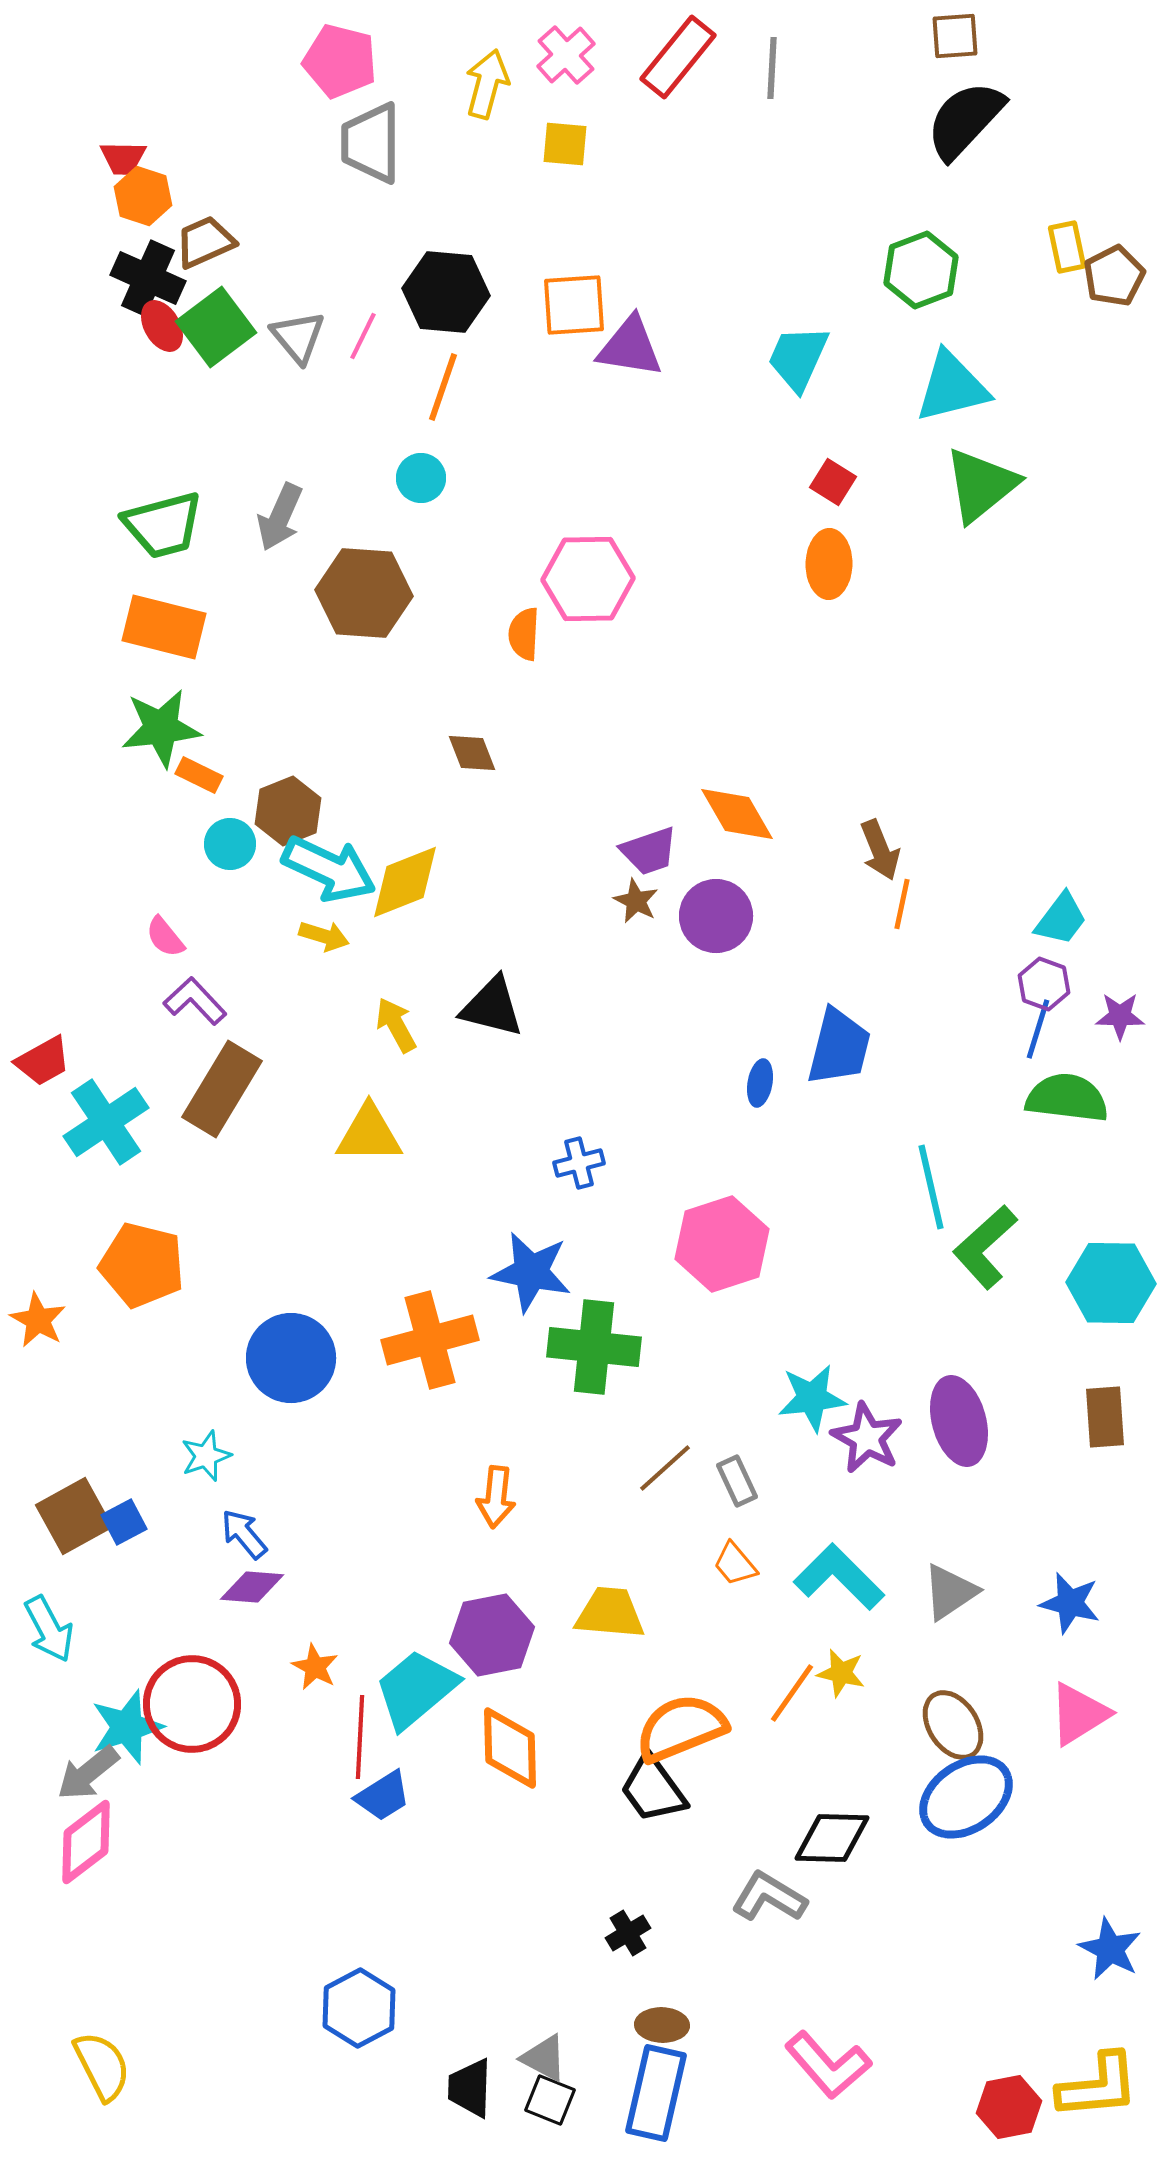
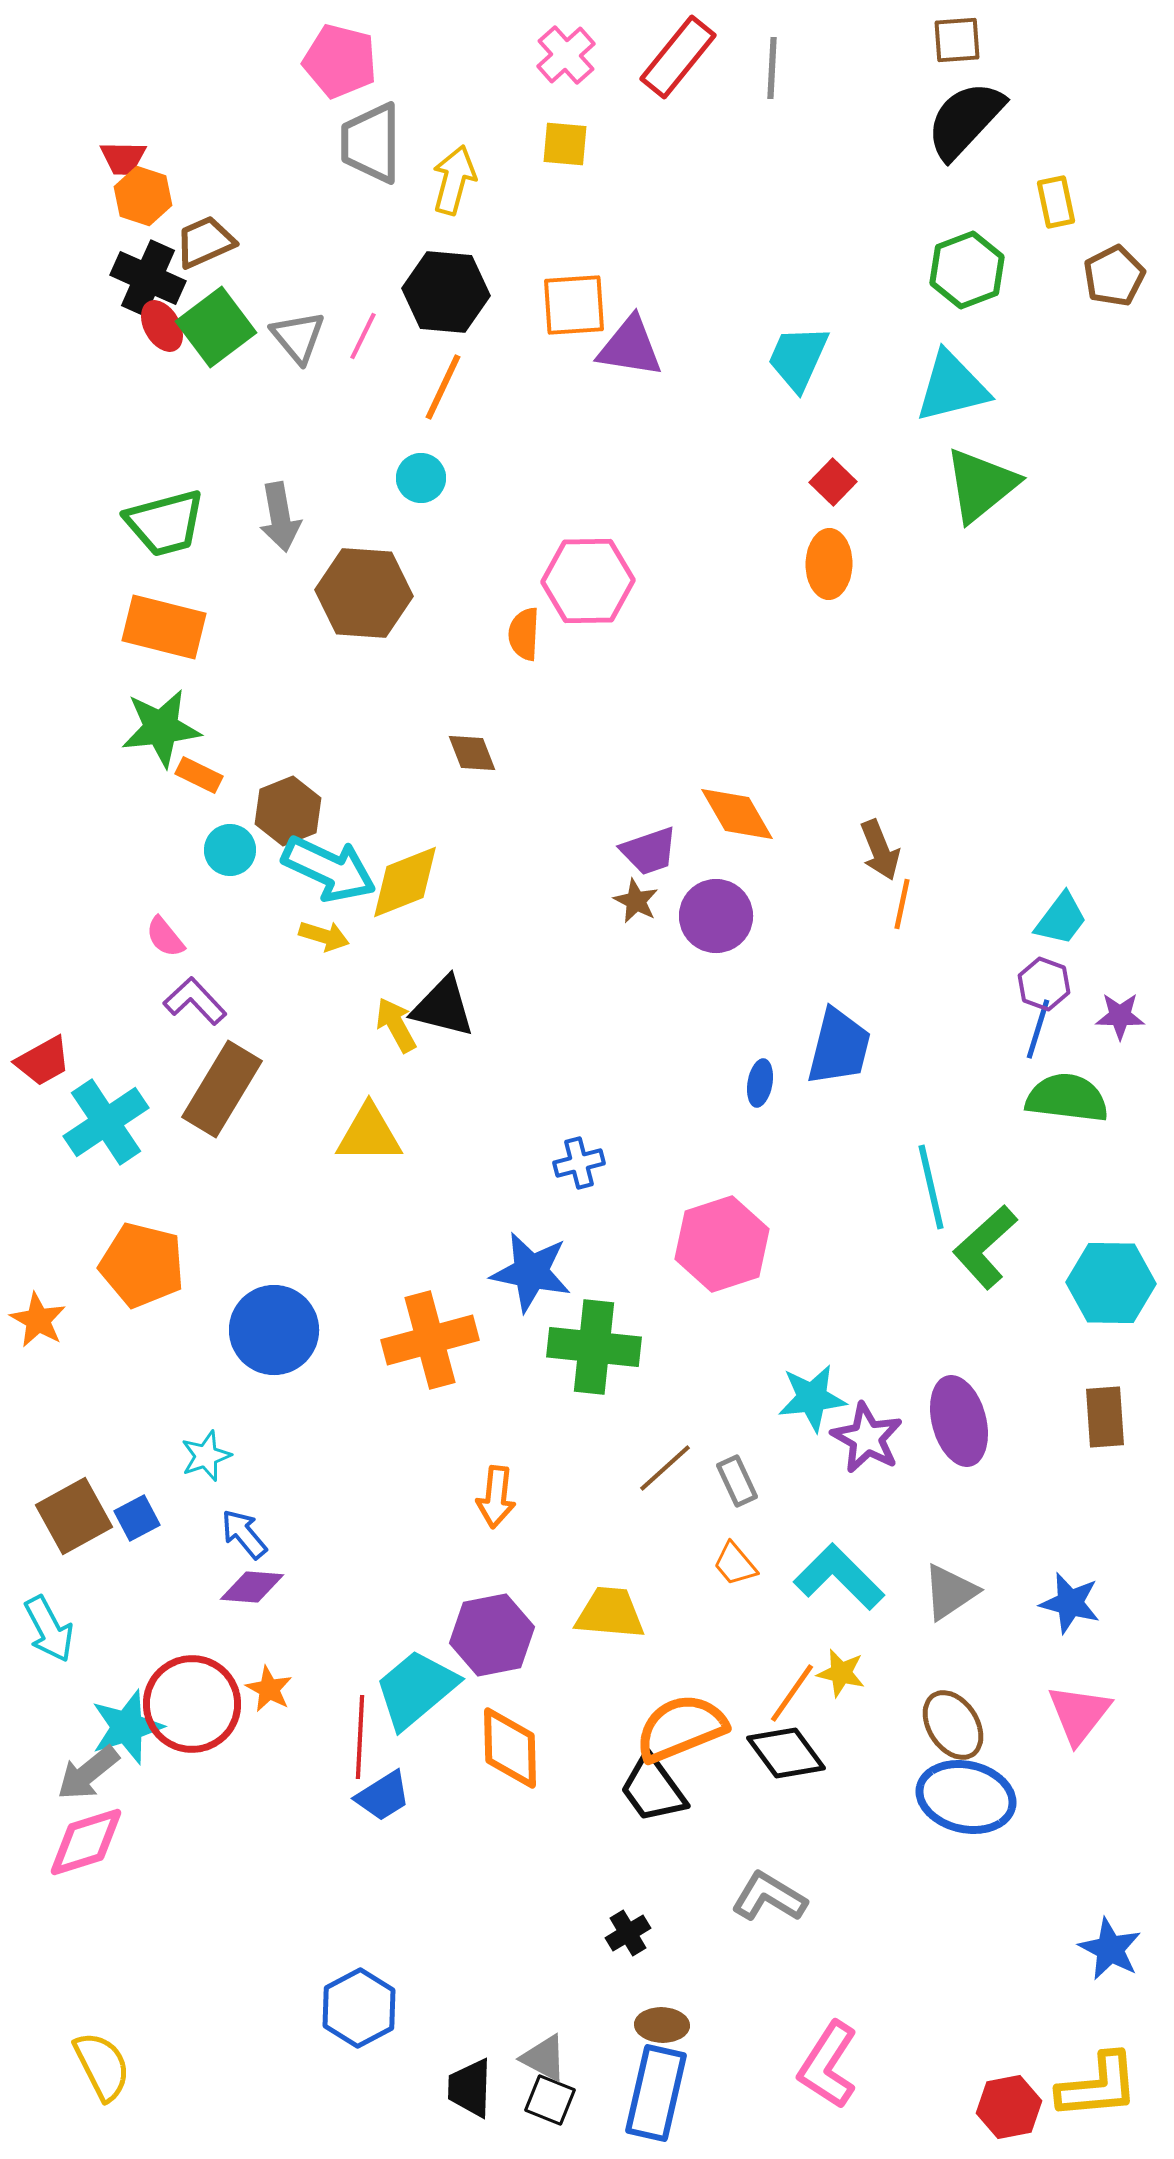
brown square at (955, 36): moved 2 px right, 4 px down
yellow arrow at (487, 84): moved 33 px left, 96 px down
yellow rectangle at (1067, 247): moved 11 px left, 45 px up
green hexagon at (921, 270): moved 46 px right
orange line at (443, 387): rotated 6 degrees clockwise
red square at (833, 482): rotated 12 degrees clockwise
gray arrow at (280, 517): rotated 34 degrees counterclockwise
green trapezoid at (163, 525): moved 2 px right, 2 px up
pink hexagon at (588, 579): moved 2 px down
cyan circle at (230, 844): moved 6 px down
black triangle at (492, 1007): moved 49 px left
blue circle at (291, 1358): moved 17 px left, 28 px up
blue square at (124, 1522): moved 13 px right, 4 px up
orange star at (315, 1667): moved 46 px left, 22 px down
pink triangle at (1079, 1714): rotated 20 degrees counterclockwise
blue ellipse at (966, 1797): rotated 48 degrees clockwise
black diamond at (832, 1838): moved 46 px left, 85 px up; rotated 52 degrees clockwise
pink diamond at (86, 1842): rotated 20 degrees clockwise
pink L-shape at (828, 2065): rotated 74 degrees clockwise
